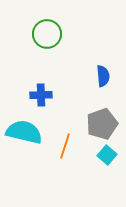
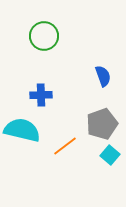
green circle: moved 3 px left, 2 px down
blue semicircle: rotated 15 degrees counterclockwise
cyan semicircle: moved 2 px left, 2 px up
orange line: rotated 35 degrees clockwise
cyan square: moved 3 px right
